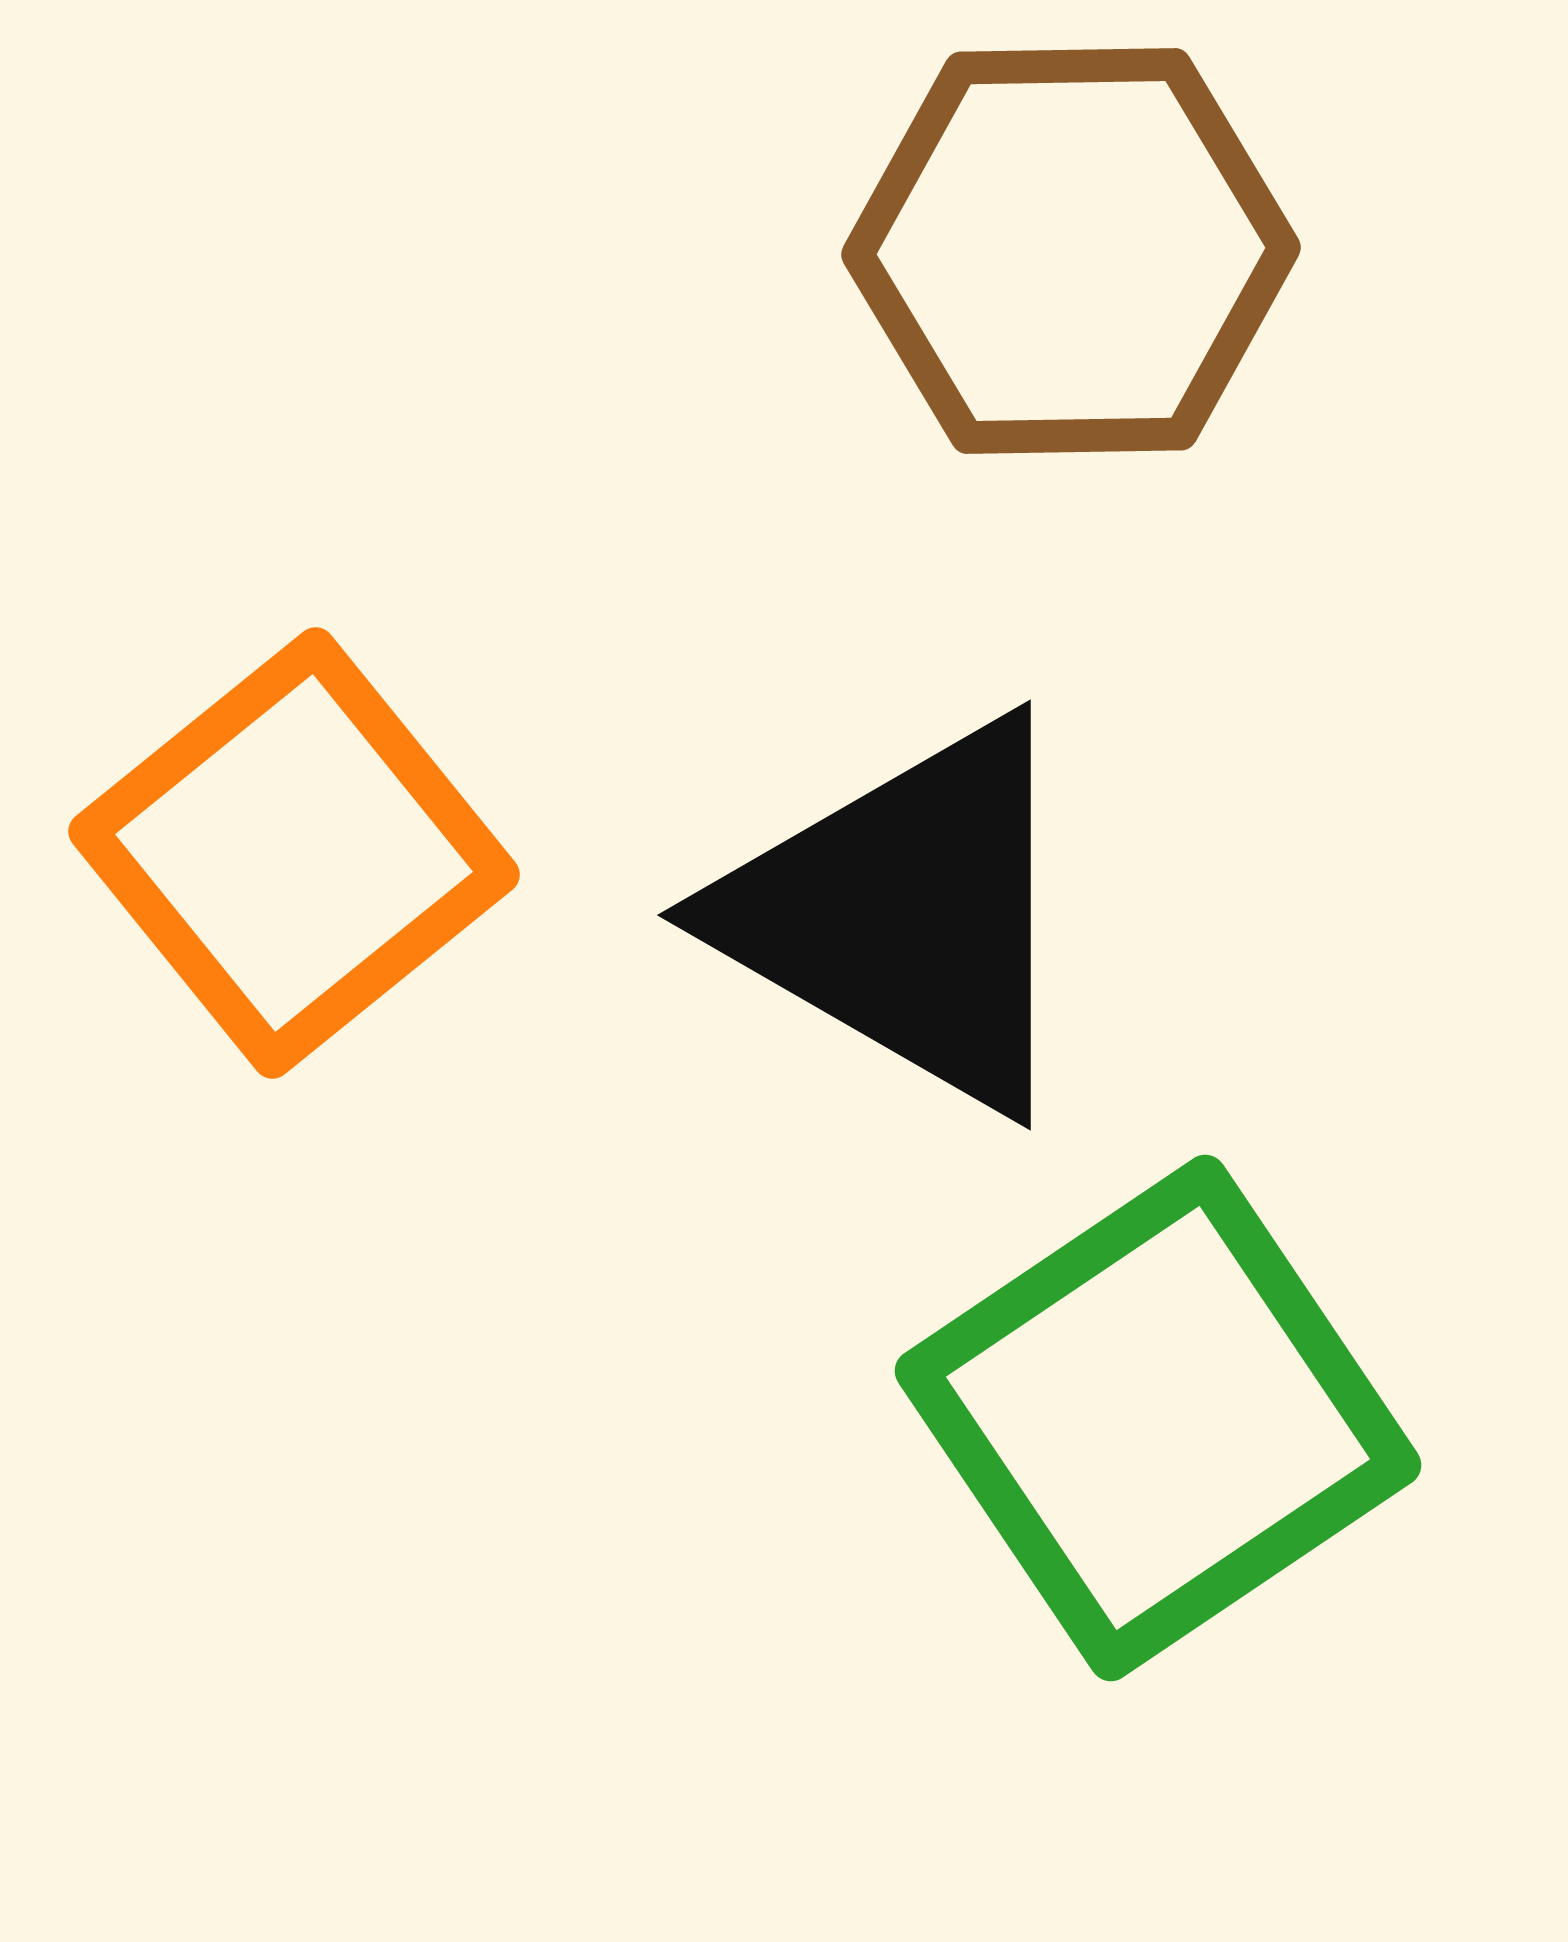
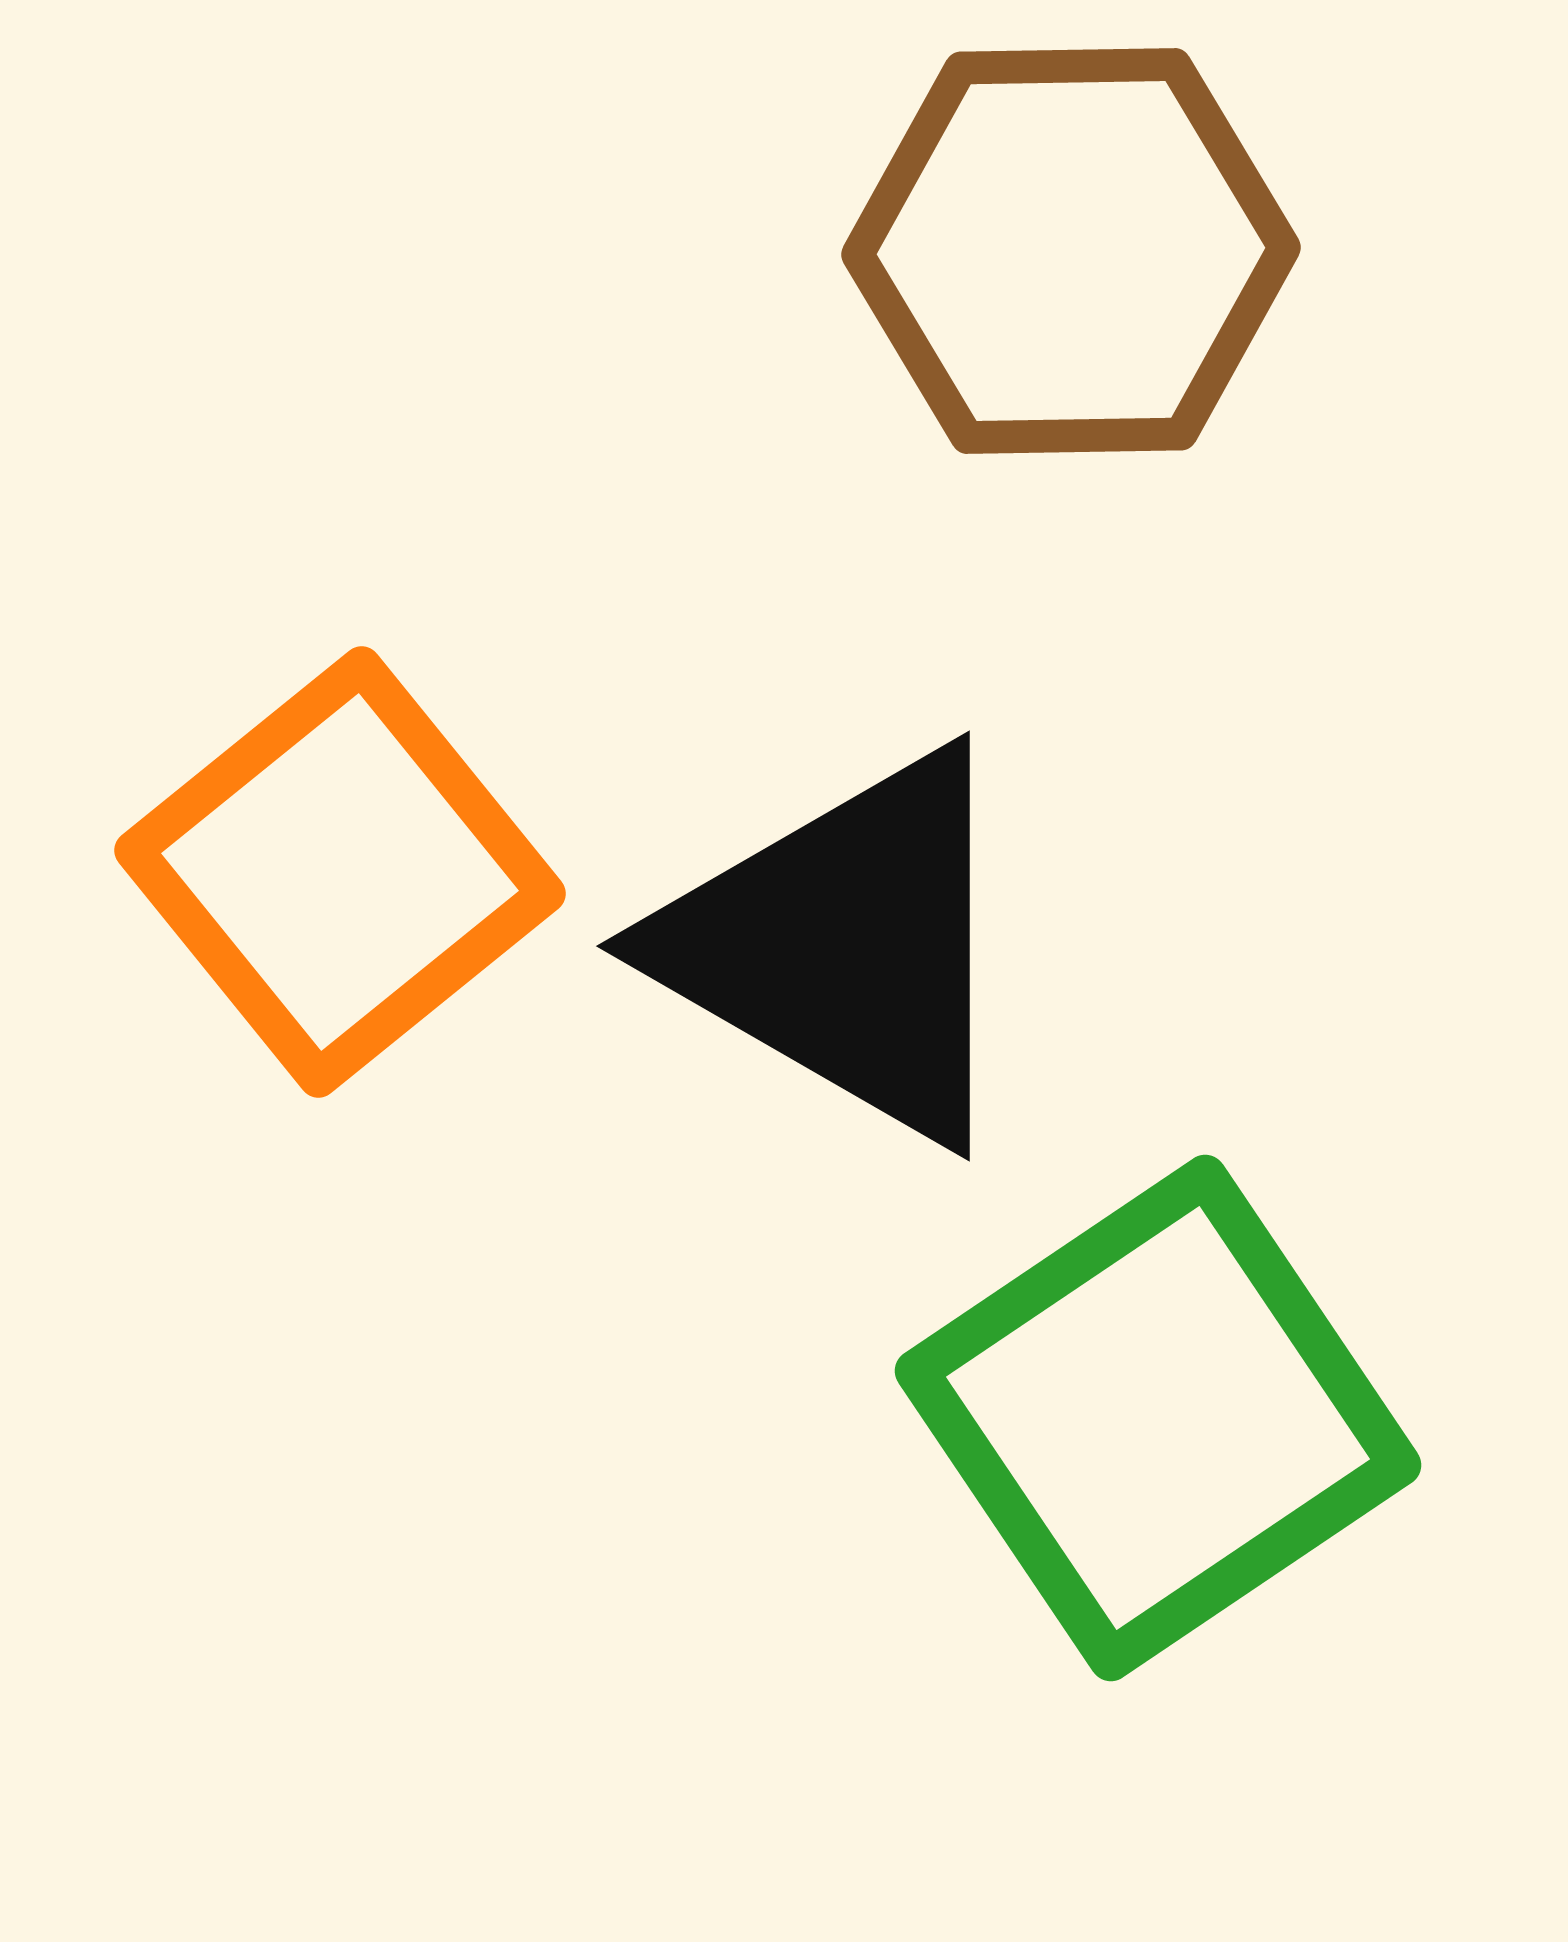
orange square: moved 46 px right, 19 px down
black triangle: moved 61 px left, 31 px down
